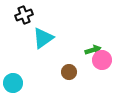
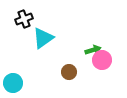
black cross: moved 4 px down
